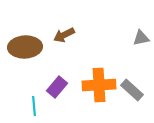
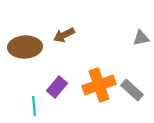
orange cross: rotated 16 degrees counterclockwise
